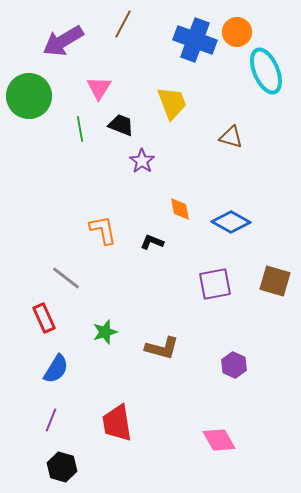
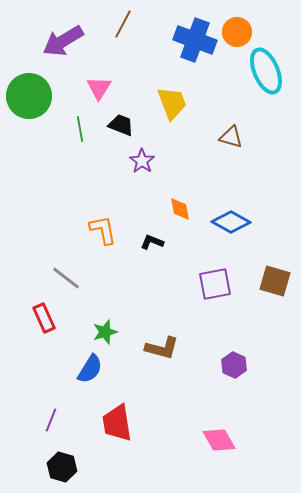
blue semicircle: moved 34 px right
